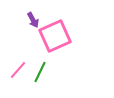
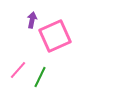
purple arrow: moved 1 px left; rotated 140 degrees counterclockwise
green line: moved 5 px down
